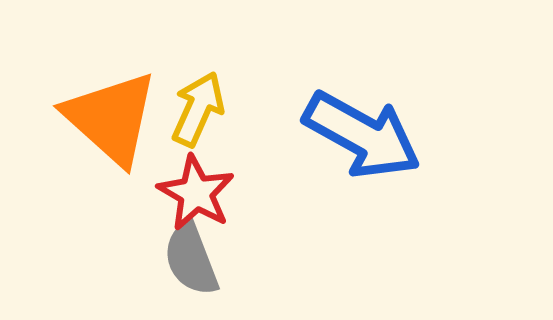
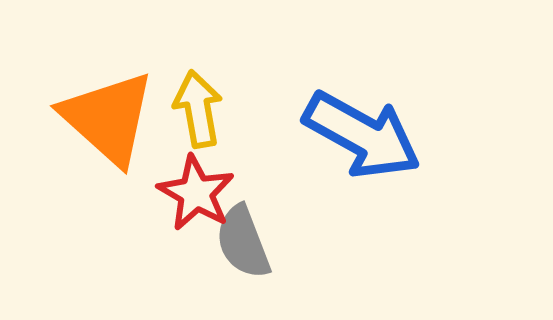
yellow arrow: rotated 34 degrees counterclockwise
orange triangle: moved 3 px left
gray semicircle: moved 52 px right, 17 px up
